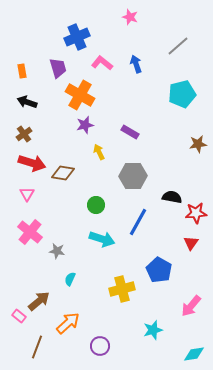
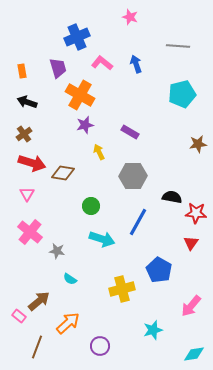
gray line: rotated 45 degrees clockwise
green circle: moved 5 px left, 1 px down
red star: rotated 10 degrees clockwise
cyan semicircle: rotated 80 degrees counterclockwise
